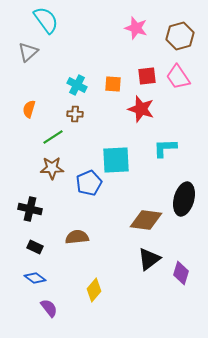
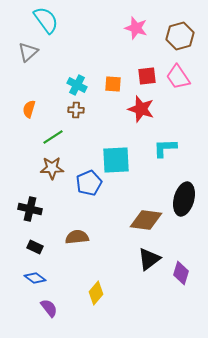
brown cross: moved 1 px right, 4 px up
yellow diamond: moved 2 px right, 3 px down
